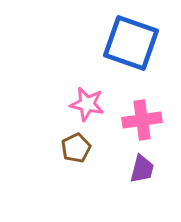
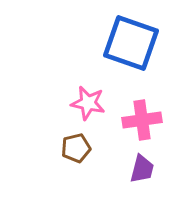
pink star: moved 1 px right, 1 px up
brown pentagon: rotated 12 degrees clockwise
